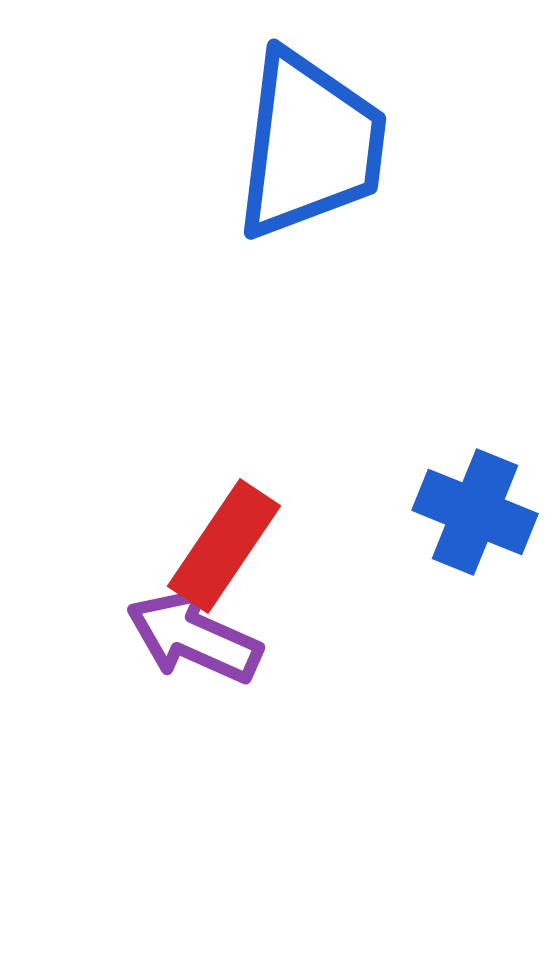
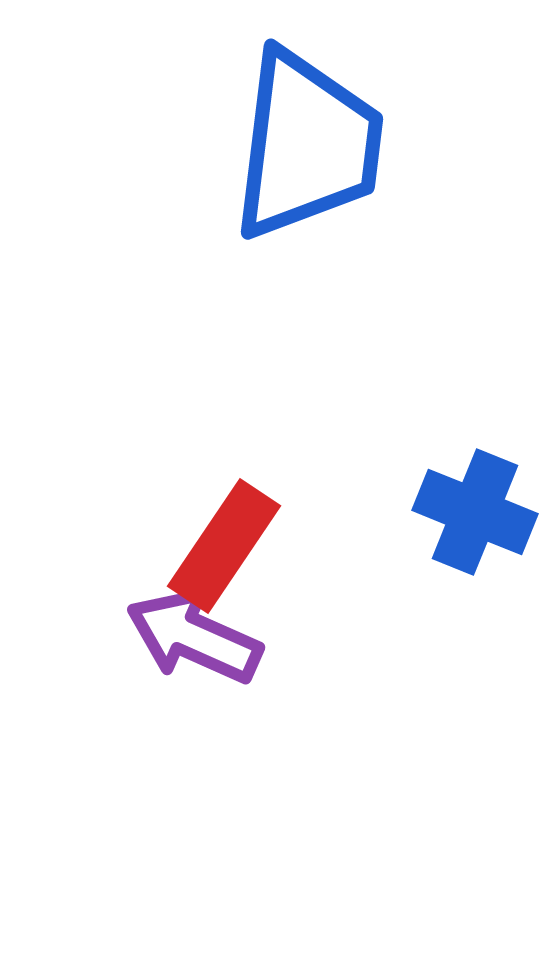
blue trapezoid: moved 3 px left
